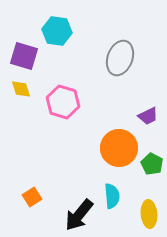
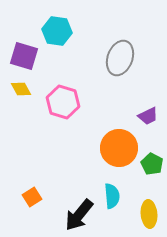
yellow diamond: rotated 10 degrees counterclockwise
